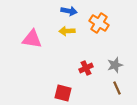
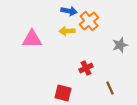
orange cross: moved 10 px left, 2 px up; rotated 18 degrees clockwise
pink triangle: rotated 10 degrees counterclockwise
gray star: moved 5 px right, 20 px up
brown line: moved 7 px left
